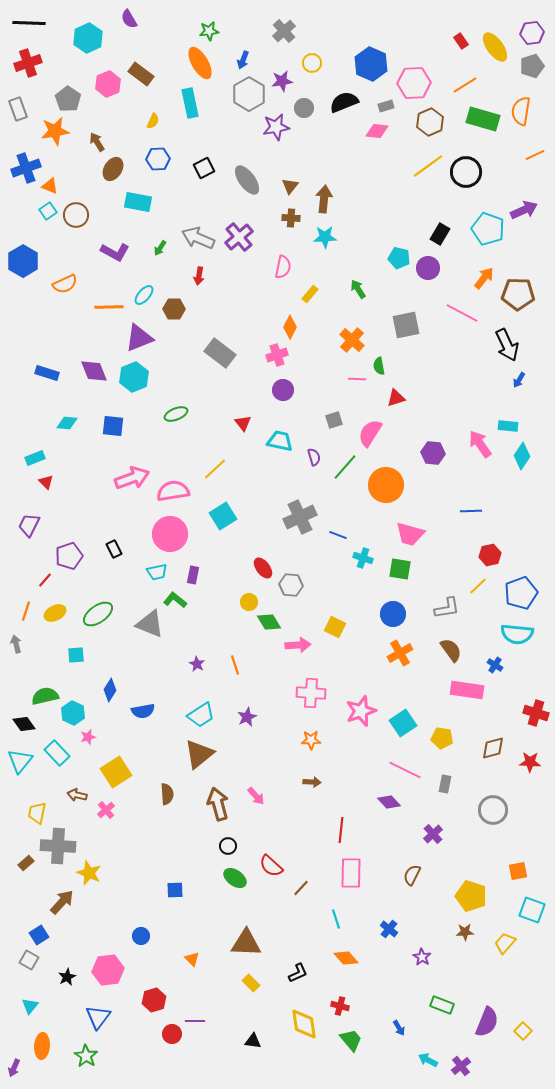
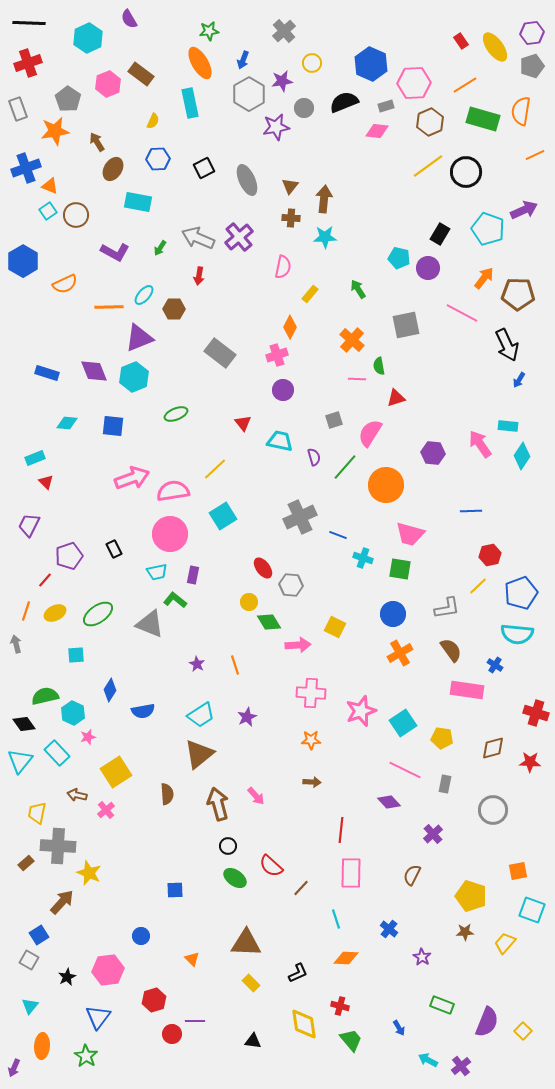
gray ellipse at (247, 180): rotated 12 degrees clockwise
orange diamond at (346, 958): rotated 45 degrees counterclockwise
